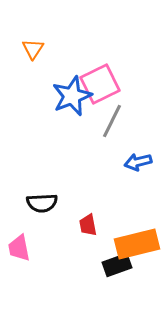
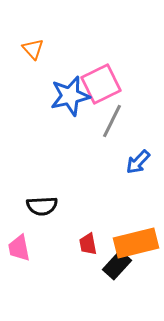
orange triangle: rotated 15 degrees counterclockwise
pink square: moved 1 px right
blue star: moved 2 px left; rotated 9 degrees clockwise
blue arrow: rotated 32 degrees counterclockwise
black semicircle: moved 3 px down
red trapezoid: moved 19 px down
orange rectangle: moved 1 px left, 1 px up
black rectangle: rotated 28 degrees counterclockwise
